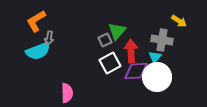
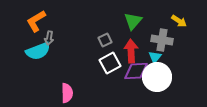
green triangle: moved 16 px right, 10 px up
